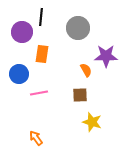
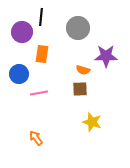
orange semicircle: moved 3 px left; rotated 136 degrees clockwise
brown square: moved 6 px up
